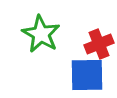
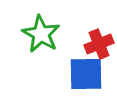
blue square: moved 1 px left, 1 px up
